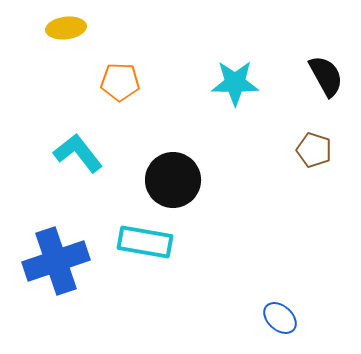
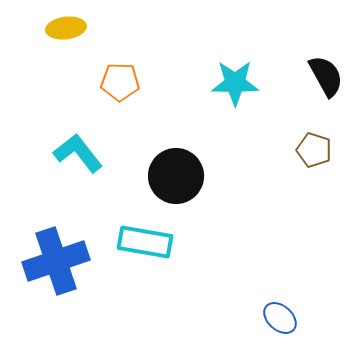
black circle: moved 3 px right, 4 px up
